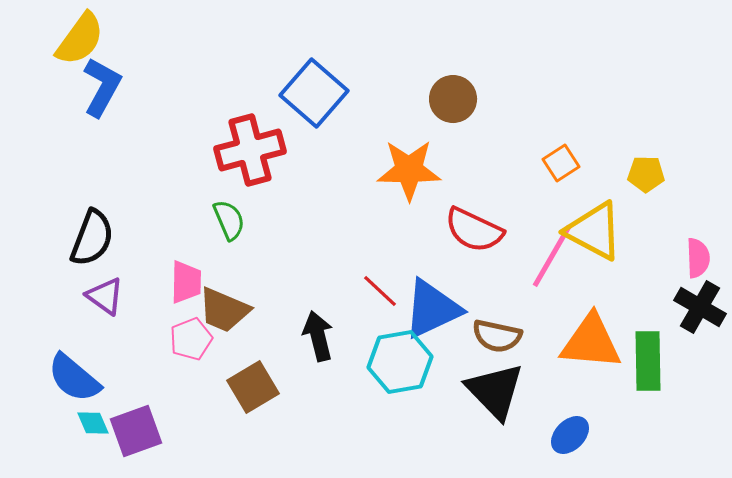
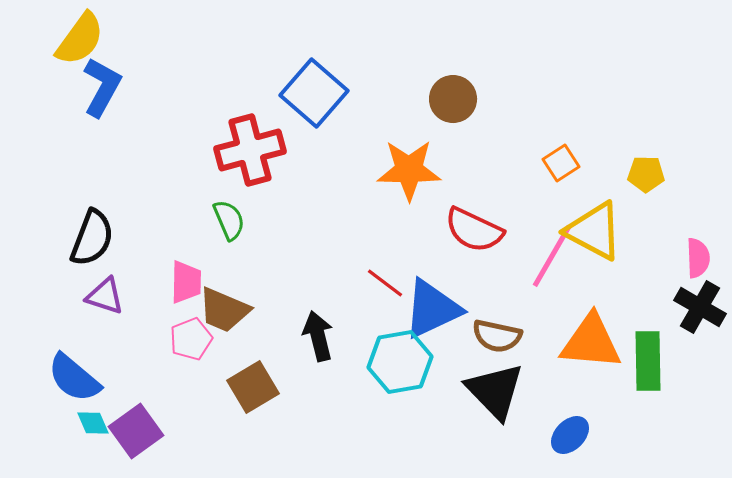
red line: moved 5 px right, 8 px up; rotated 6 degrees counterclockwise
purple triangle: rotated 18 degrees counterclockwise
purple square: rotated 16 degrees counterclockwise
